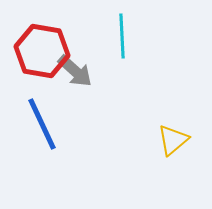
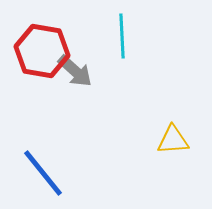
blue line: moved 1 px right, 49 px down; rotated 14 degrees counterclockwise
yellow triangle: rotated 36 degrees clockwise
